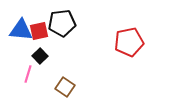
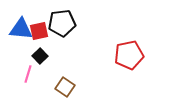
blue triangle: moved 1 px up
red pentagon: moved 13 px down
